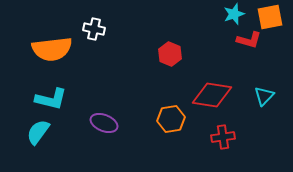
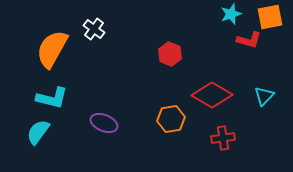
cyan star: moved 3 px left
white cross: rotated 25 degrees clockwise
orange semicircle: rotated 126 degrees clockwise
red diamond: rotated 21 degrees clockwise
cyan L-shape: moved 1 px right, 1 px up
red cross: moved 1 px down
